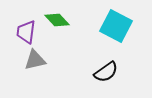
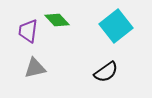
cyan square: rotated 24 degrees clockwise
purple trapezoid: moved 2 px right, 1 px up
gray triangle: moved 8 px down
